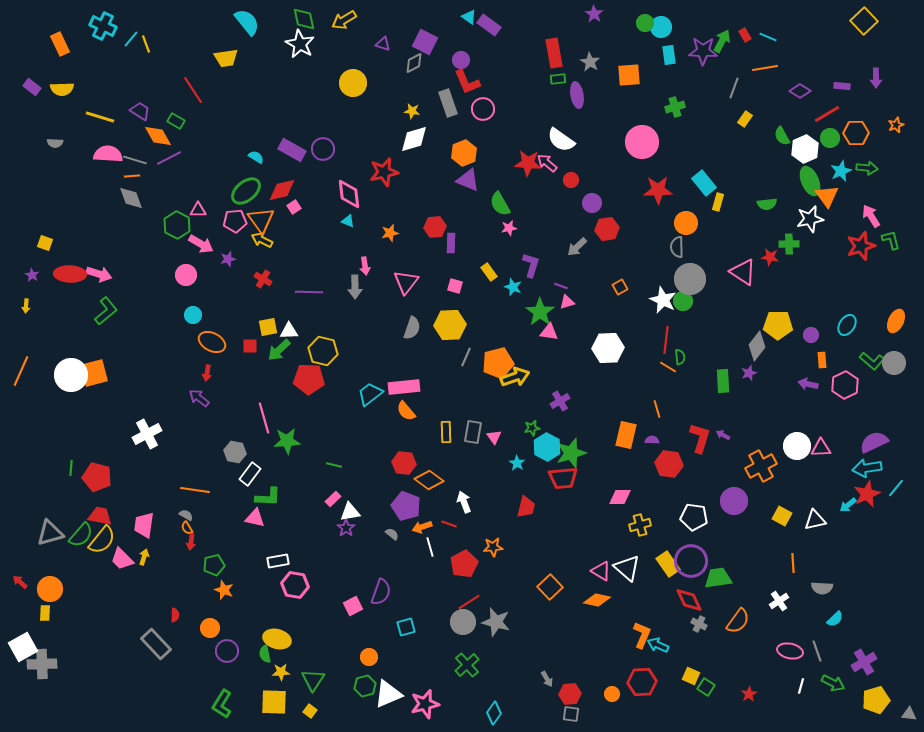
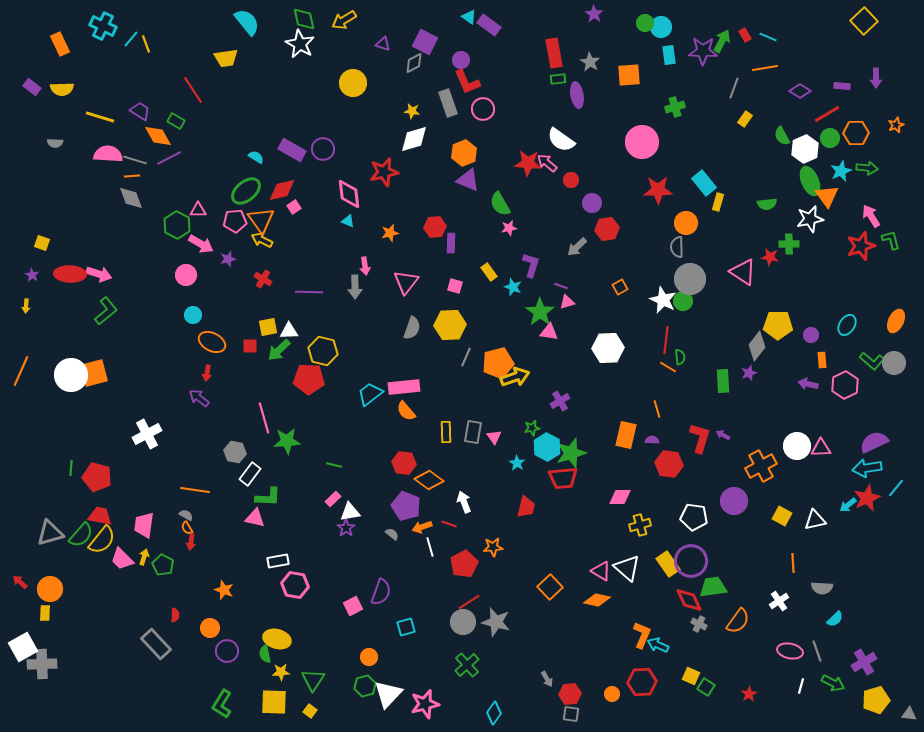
yellow square at (45, 243): moved 3 px left
red star at (867, 494): moved 4 px down
green pentagon at (214, 565): moved 51 px left; rotated 30 degrees counterclockwise
green trapezoid at (718, 578): moved 5 px left, 9 px down
white triangle at (388, 694): rotated 24 degrees counterclockwise
